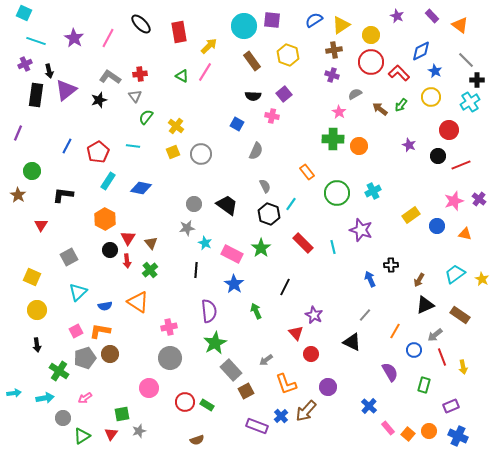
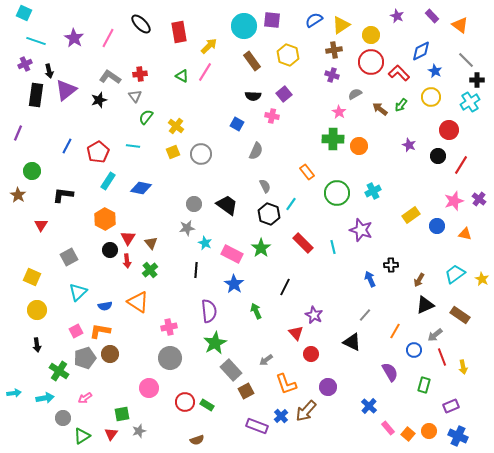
red line at (461, 165): rotated 36 degrees counterclockwise
